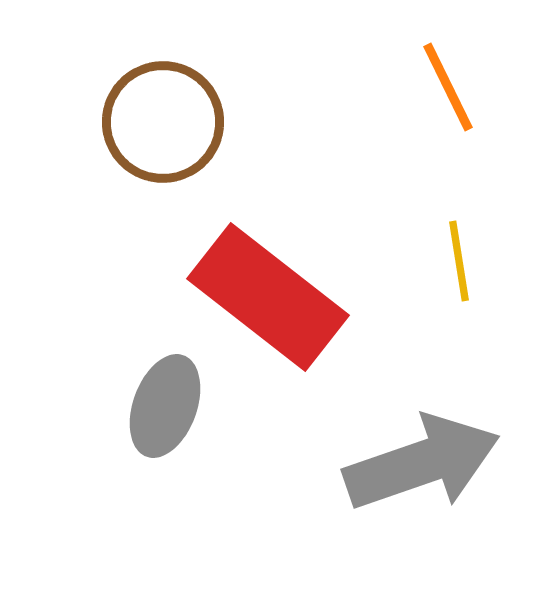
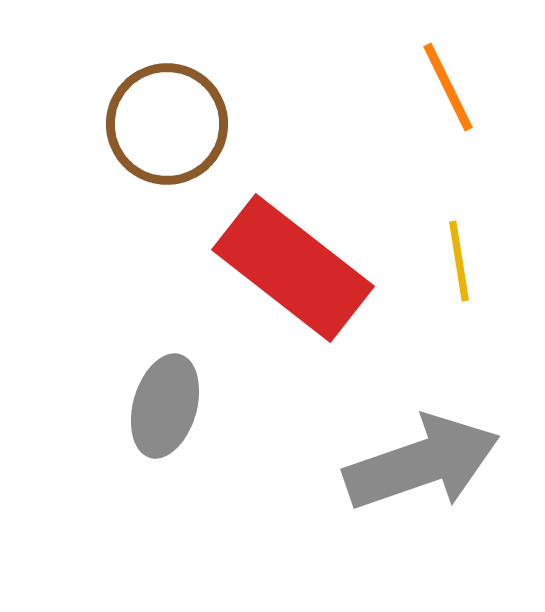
brown circle: moved 4 px right, 2 px down
red rectangle: moved 25 px right, 29 px up
gray ellipse: rotated 4 degrees counterclockwise
